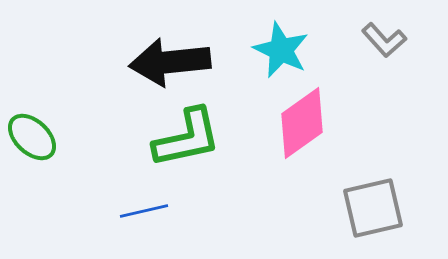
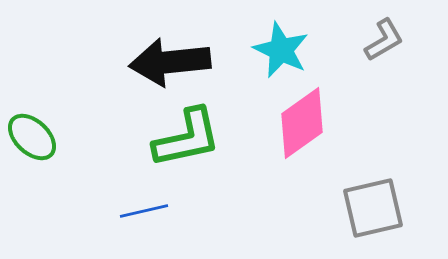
gray L-shape: rotated 78 degrees counterclockwise
